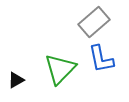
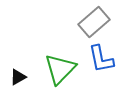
black triangle: moved 2 px right, 3 px up
